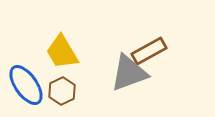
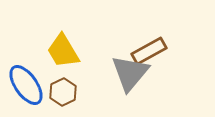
yellow trapezoid: moved 1 px right, 1 px up
gray triangle: moved 1 px right; rotated 30 degrees counterclockwise
brown hexagon: moved 1 px right, 1 px down
